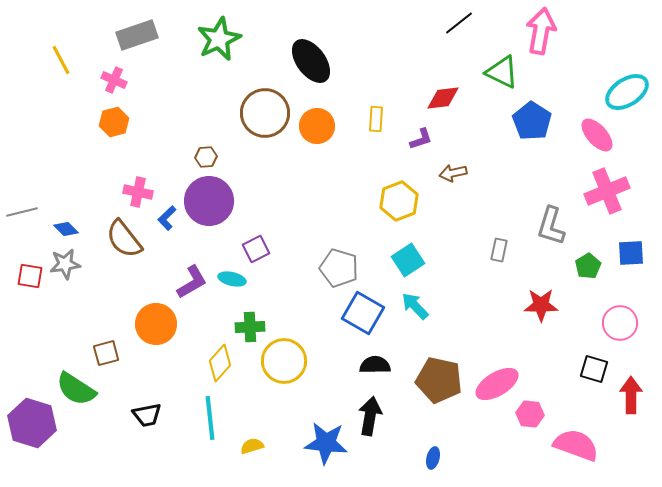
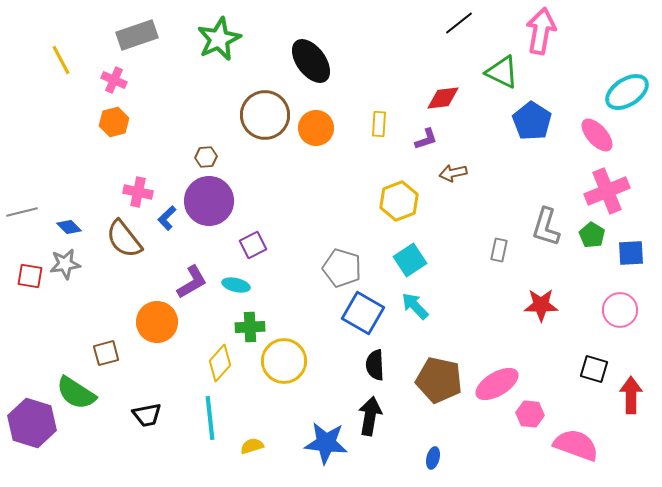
brown circle at (265, 113): moved 2 px down
yellow rectangle at (376, 119): moved 3 px right, 5 px down
orange circle at (317, 126): moved 1 px left, 2 px down
purple L-shape at (421, 139): moved 5 px right
gray L-shape at (551, 226): moved 5 px left, 1 px down
blue diamond at (66, 229): moved 3 px right, 2 px up
purple square at (256, 249): moved 3 px left, 4 px up
cyan square at (408, 260): moved 2 px right
green pentagon at (588, 266): moved 4 px right, 31 px up; rotated 10 degrees counterclockwise
gray pentagon at (339, 268): moved 3 px right
cyan ellipse at (232, 279): moved 4 px right, 6 px down
pink circle at (620, 323): moved 13 px up
orange circle at (156, 324): moved 1 px right, 2 px up
black semicircle at (375, 365): rotated 92 degrees counterclockwise
green semicircle at (76, 389): moved 4 px down
